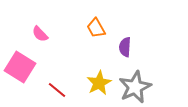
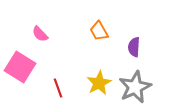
orange trapezoid: moved 3 px right, 3 px down
purple semicircle: moved 9 px right
red line: moved 1 px right, 2 px up; rotated 30 degrees clockwise
